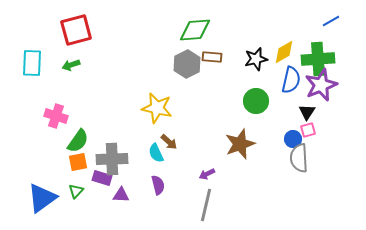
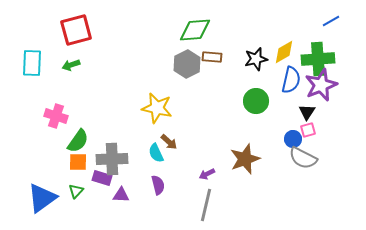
brown star: moved 5 px right, 15 px down
gray semicircle: moved 4 px right; rotated 60 degrees counterclockwise
orange square: rotated 12 degrees clockwise
